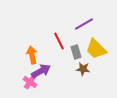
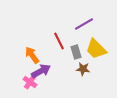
orange arrow: rotated 24 degrees counterclockwise
